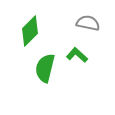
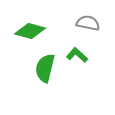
green diamond: rotated 60 degrees clockwise
